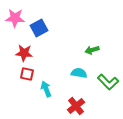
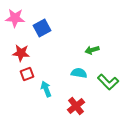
blue square: moved 3 px right
red star: moved 3 px left
red square: rotated 32 degrees counterclockwise
